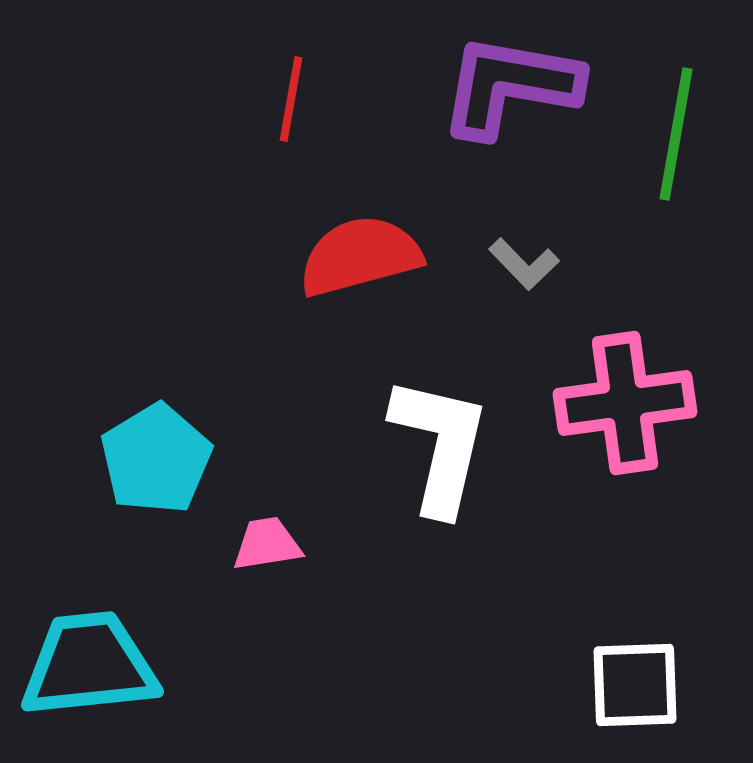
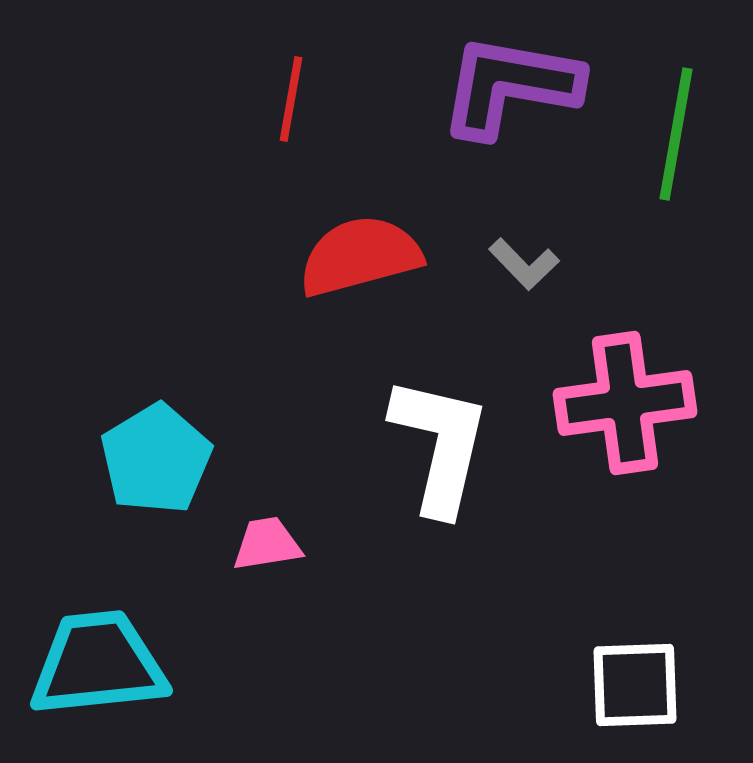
cyan trapezoid: moved 9 px right, 1 px up
